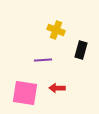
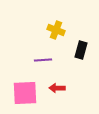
pink square: rotated 12 degrees counterclockwise
